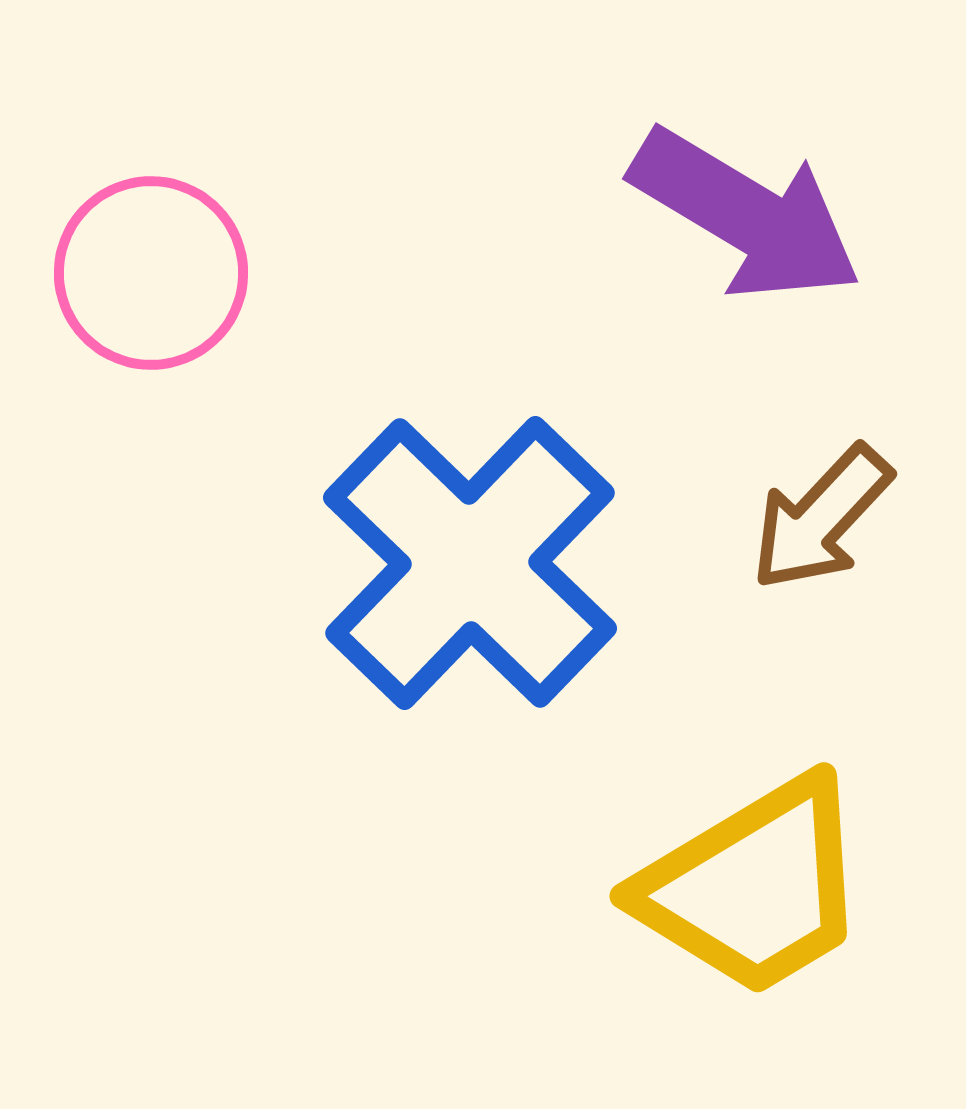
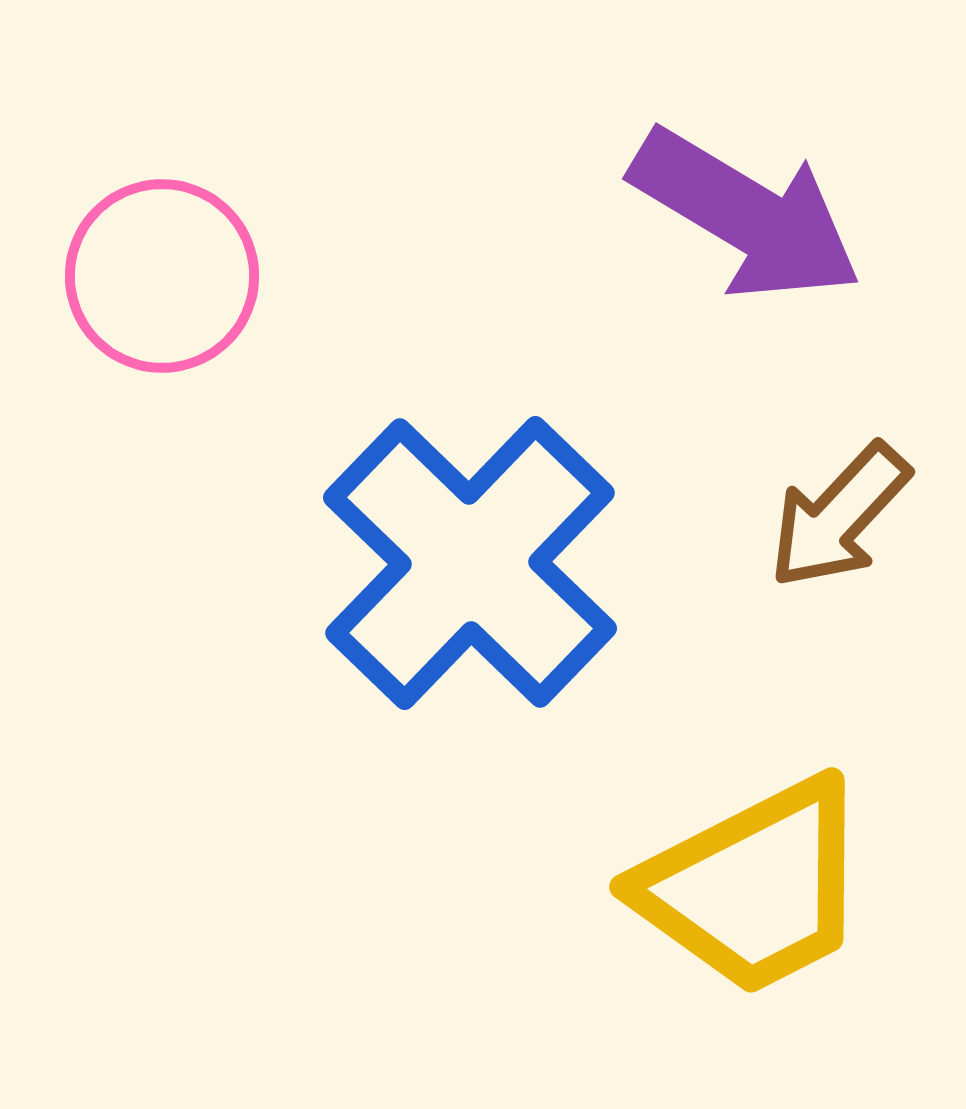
pink circle: moved 11 px right, 3 px down
brown arrow: moved 18 px right, 2 px up
yellow trapezoid: rotated 4 degrees clockwise
